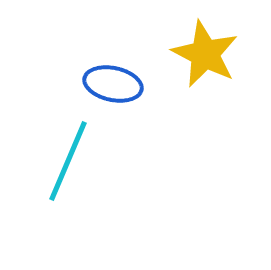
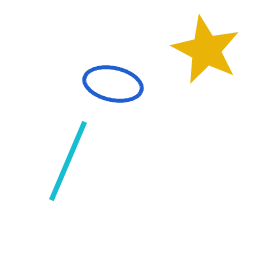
yellow star: moved 1 px right, 4 px up
